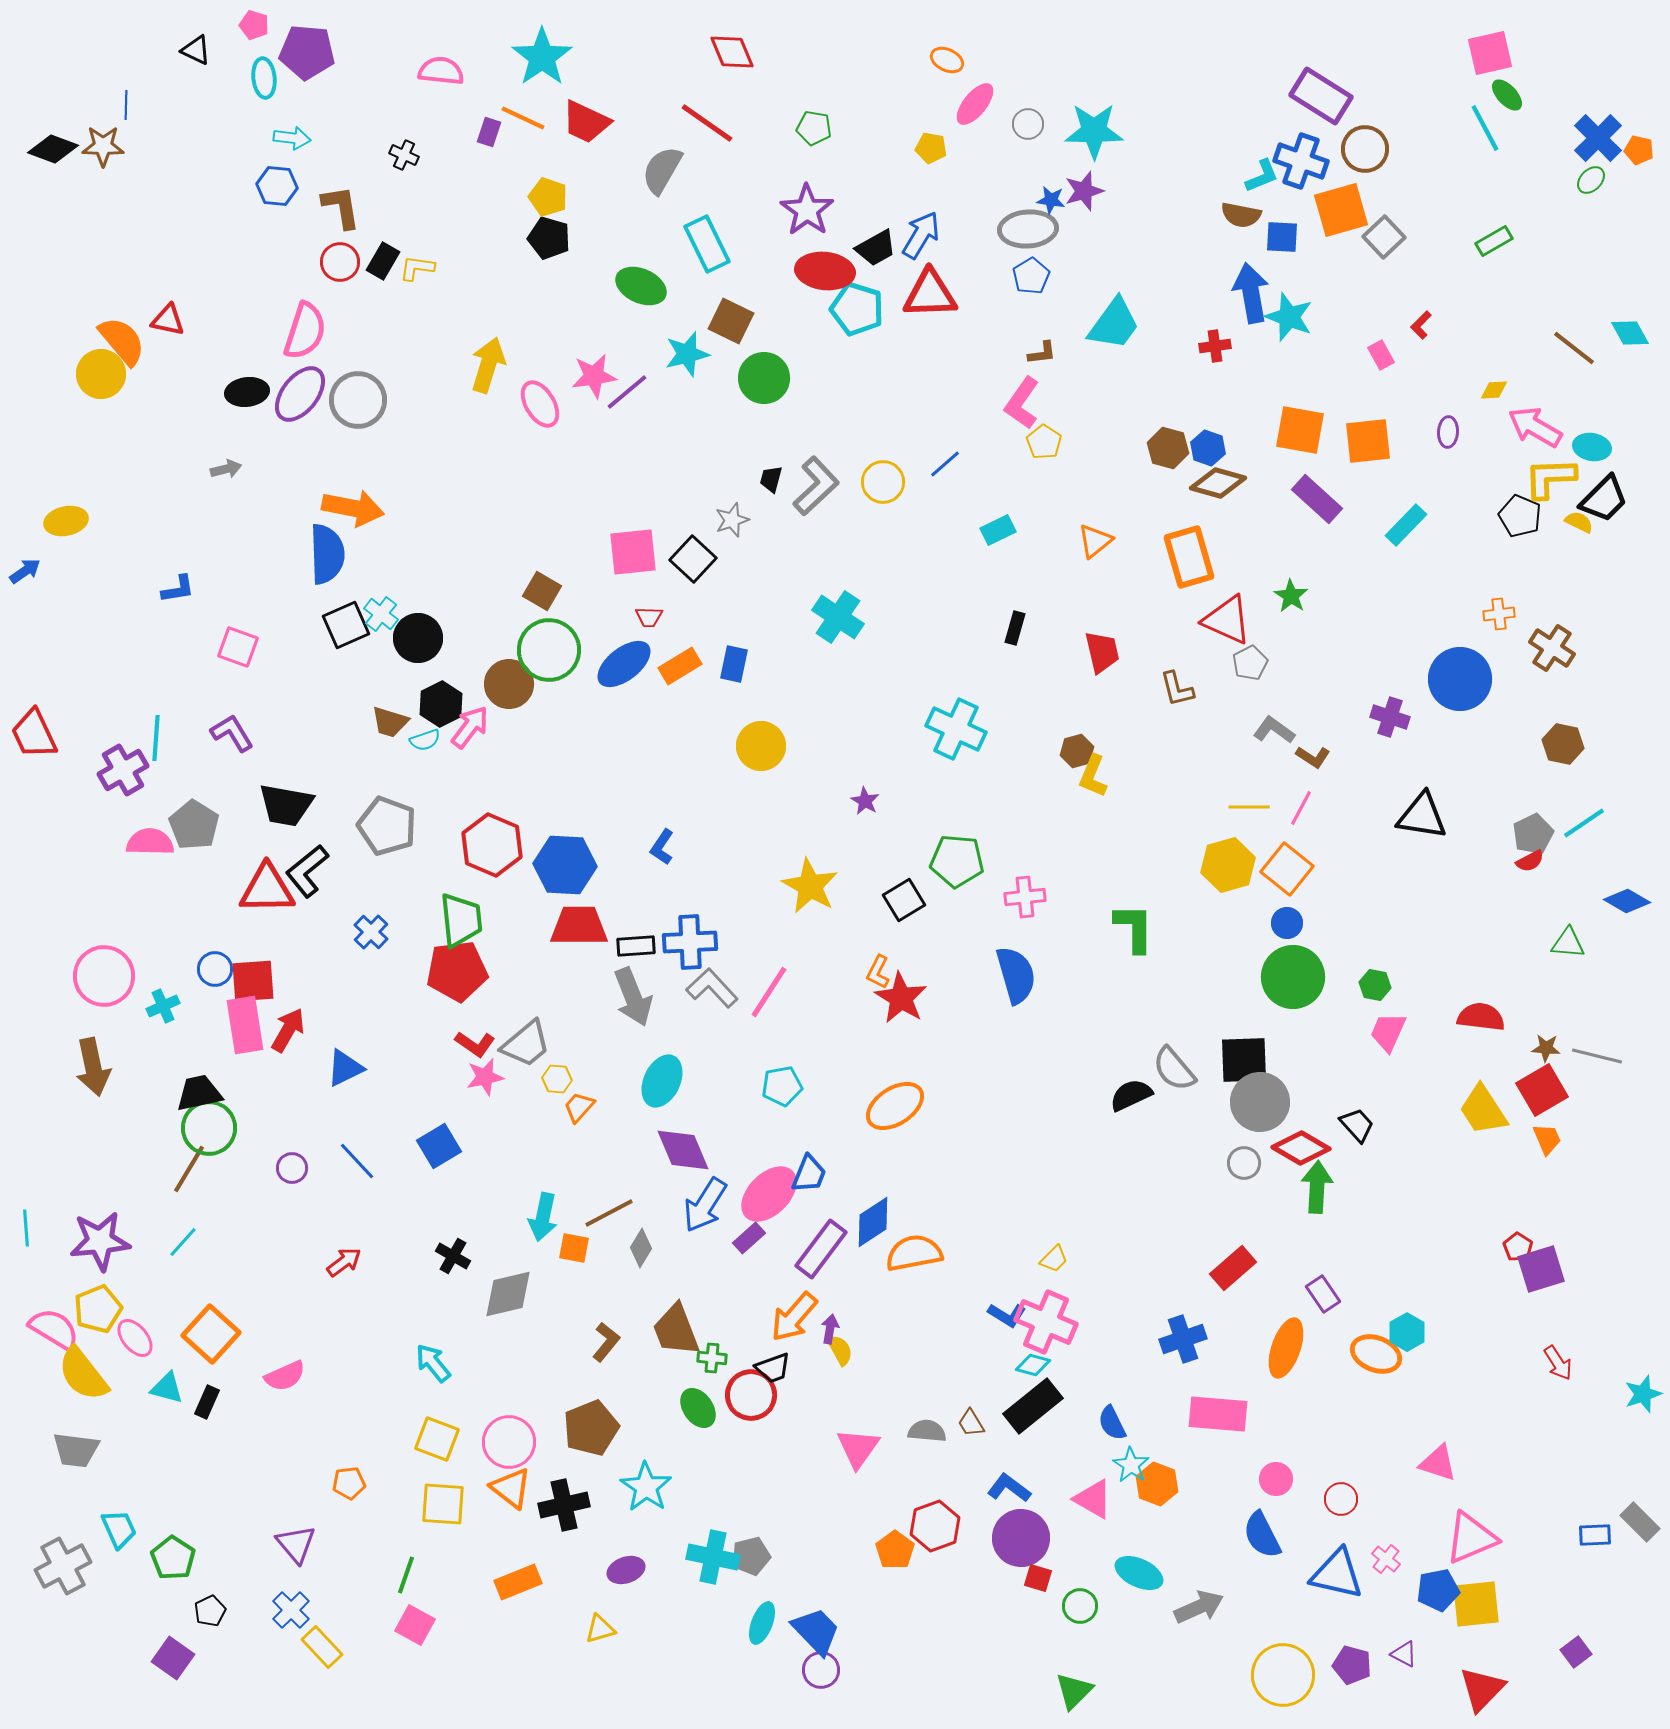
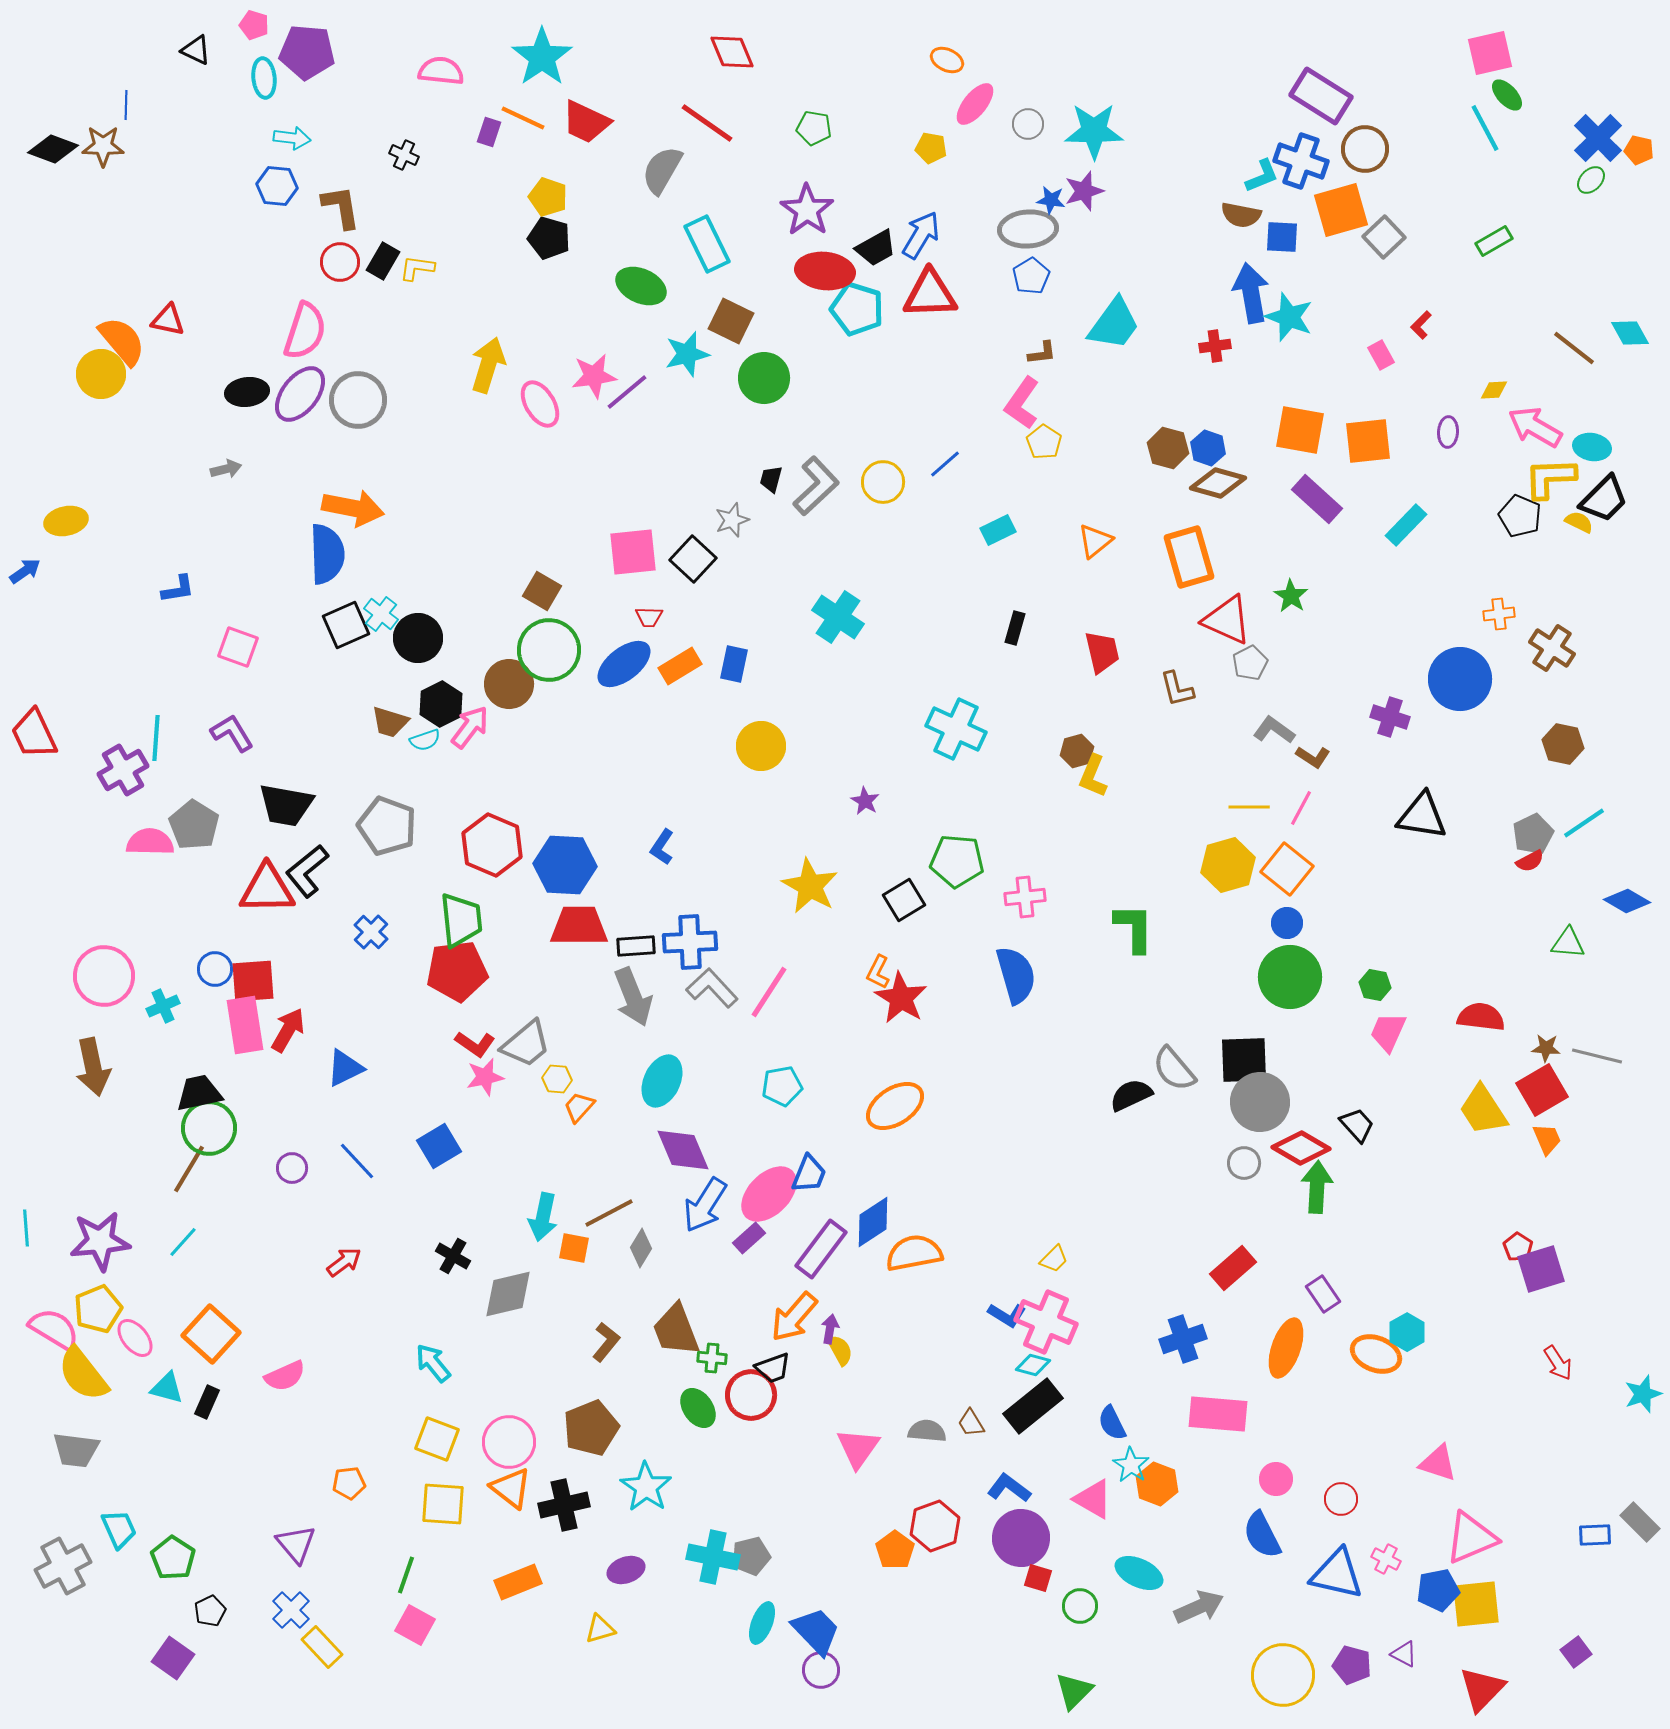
green circle at (1293, 977): moved 3 px left
pink cross at (1386, 1559): rotated 12 degrees counterclockwise
